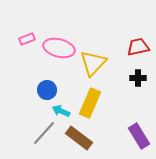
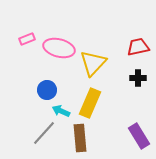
brown rectangle: moved 1 px right; rotated 48 degrees clockwise
